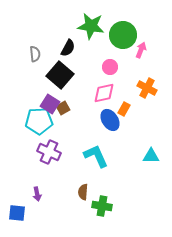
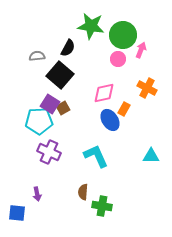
gray semicircle: moved 2 px right, 2 px down; rotated 91 degrees counterclockwise
pink circle: moved 8 px right, 8 px up
